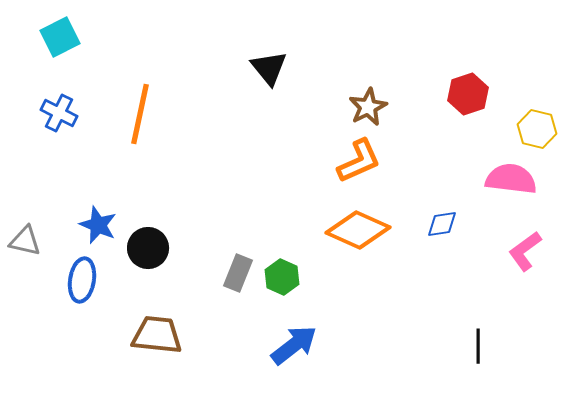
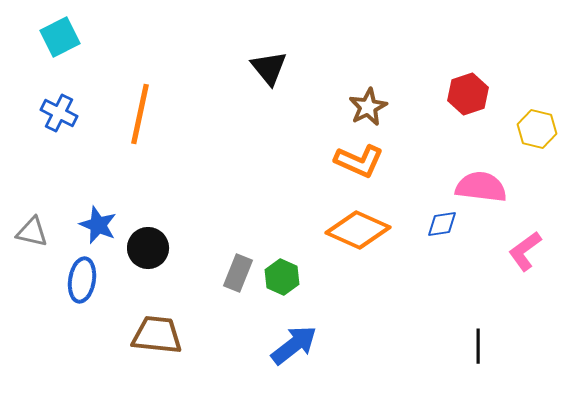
orange L-shape: rotated 48 degrees clockwise
pink semicircle: moved 30 px left, 8 px down
gray triangle: moved 7 px right, 9 px up
